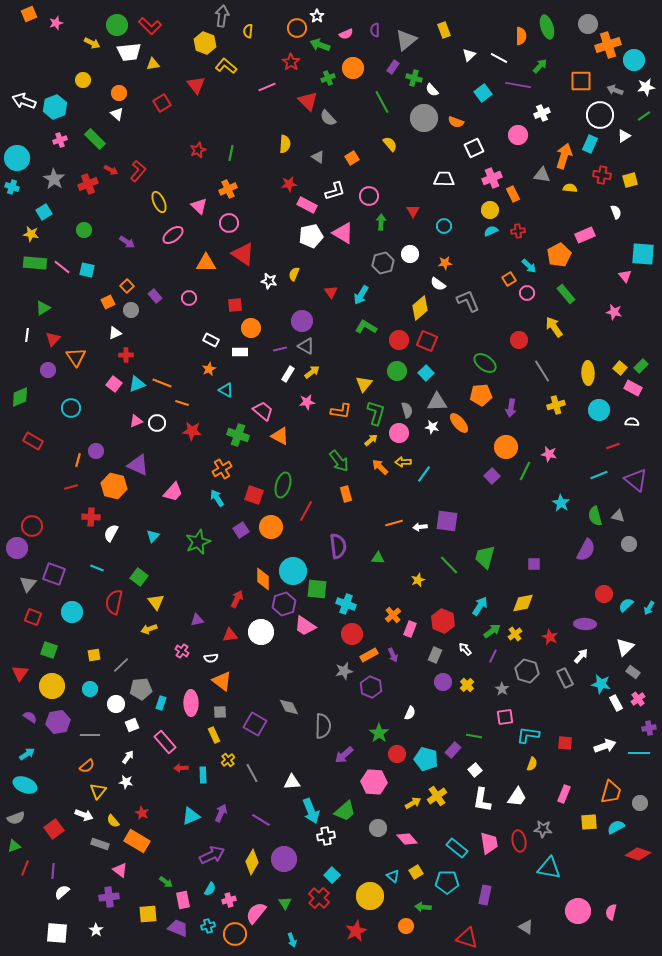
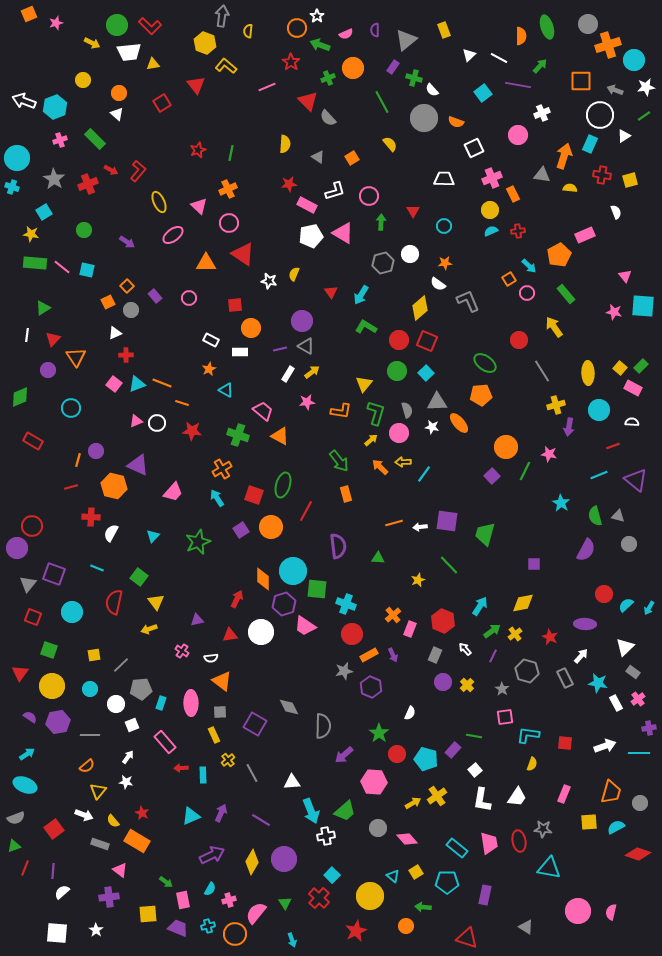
cyan square at (643, 254): moved 52 px down
purple arrow at (511, 408): moved 58 px right, 19 px down
green trapezoid at (485, 557): moved 23 px up
cyan star at (601, 684): moved 3 px left, 1 px up
